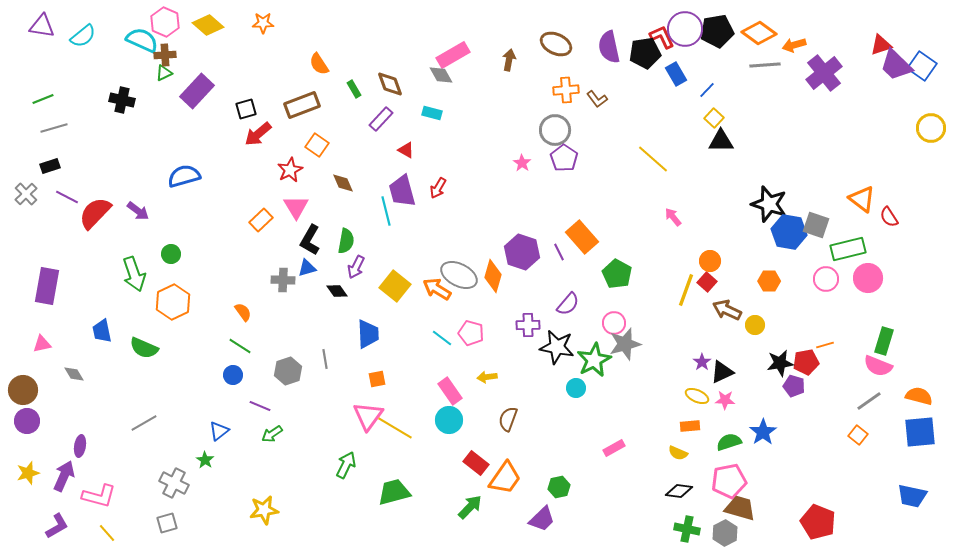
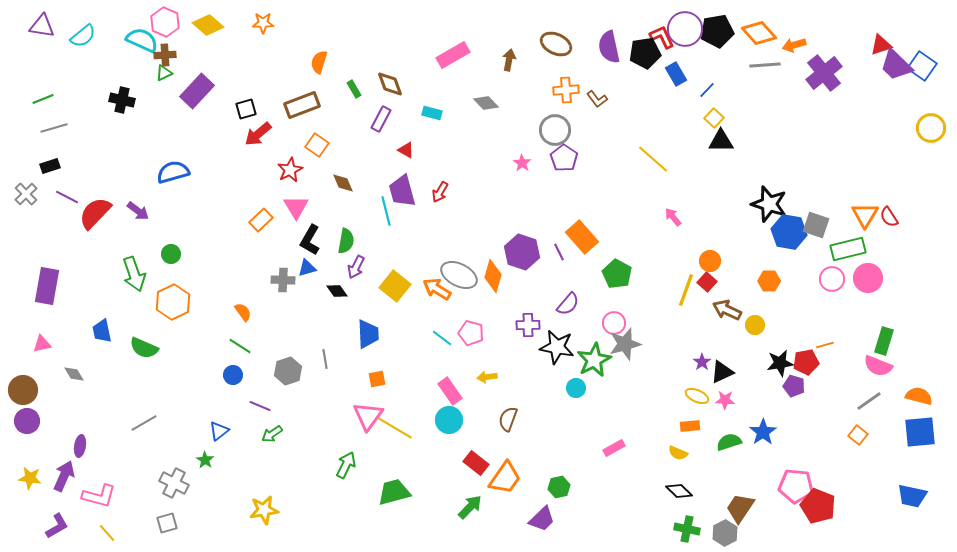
orange diamond at (759, 33): rotated 12 degrees clockwise
orange semicircle at (319, 64): moved 2 px up; rotated 50 degrees clockwise
gray diamond at (441, 75): moved 45 px right, 28 px down; rotated 15 degrees counterclockwise
purple rectangle at (381, 119): rotated 15 degrees counterclockwise
blue semicircle at (184, 176): moved 11 px left, 4 px up
red arrow at (438, 188): moved 2 px right, 4 px down
orange triangle at (862, 199): moved 3 px right, 16 px down; rotated 24 degrees clockwise
pink circle at (826, 279): moved 6 px right
yellow star at (28, 473): moved 2 px right, 5 px down; rotated 25 degrees clockwise
pink pentagon at (729, 481): moved 67 px right, 5 px down; rotated 16 degrees clockwise
black diamond at (679, 491): rotated 36 degrees clockwise
brown trapezoid at (740, 508): rotated 72 degrees counterclockwise
red pentagon at (818, 522): moved 16 px up
